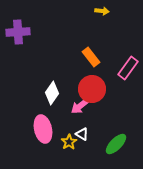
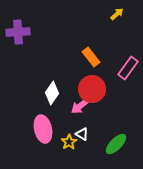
yellow arrow: moved 15 px right, 3 px down; rotated 48 degrees counterclockwise
